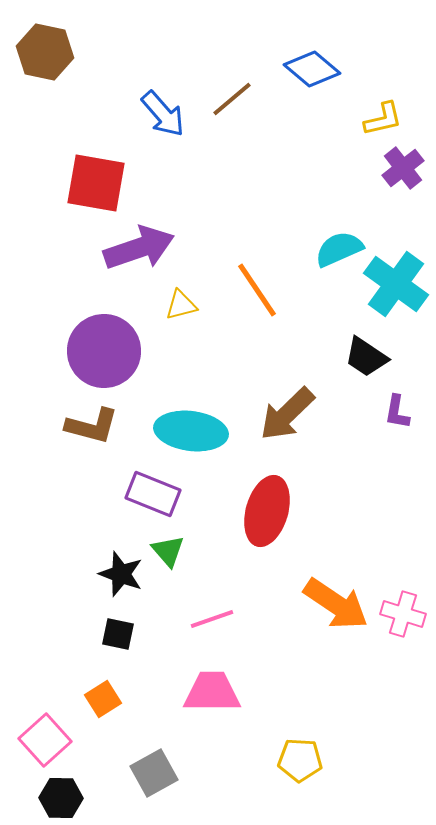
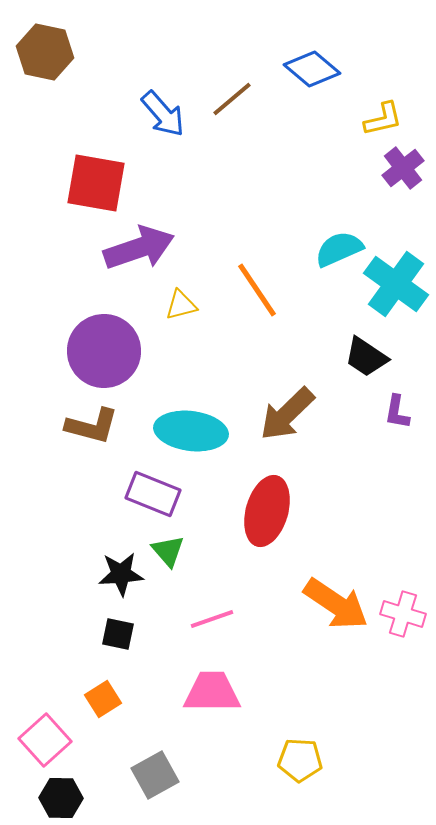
black star: rotated 24 degrees counterclockwise
gray square: moved 1 px right, 2 px down
